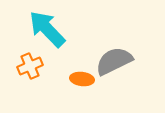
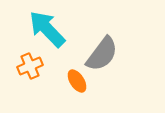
gray semicircle: moved 12 px left, 7 px up; rotated 153 degrees clockwise
orange ellipse: moved 5 px left, 2 px down; rotated 50 degrees clockwise
